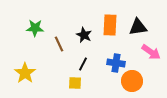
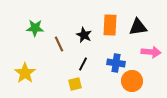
pink arrow: rotated 30 degrees counterclockwise
yellow square: moved 1 px down; rotated 16 degrees counterclockwise
